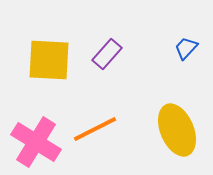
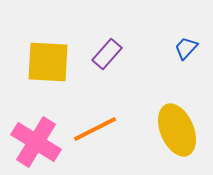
yellow square: moved 1 px left, 2 px down
